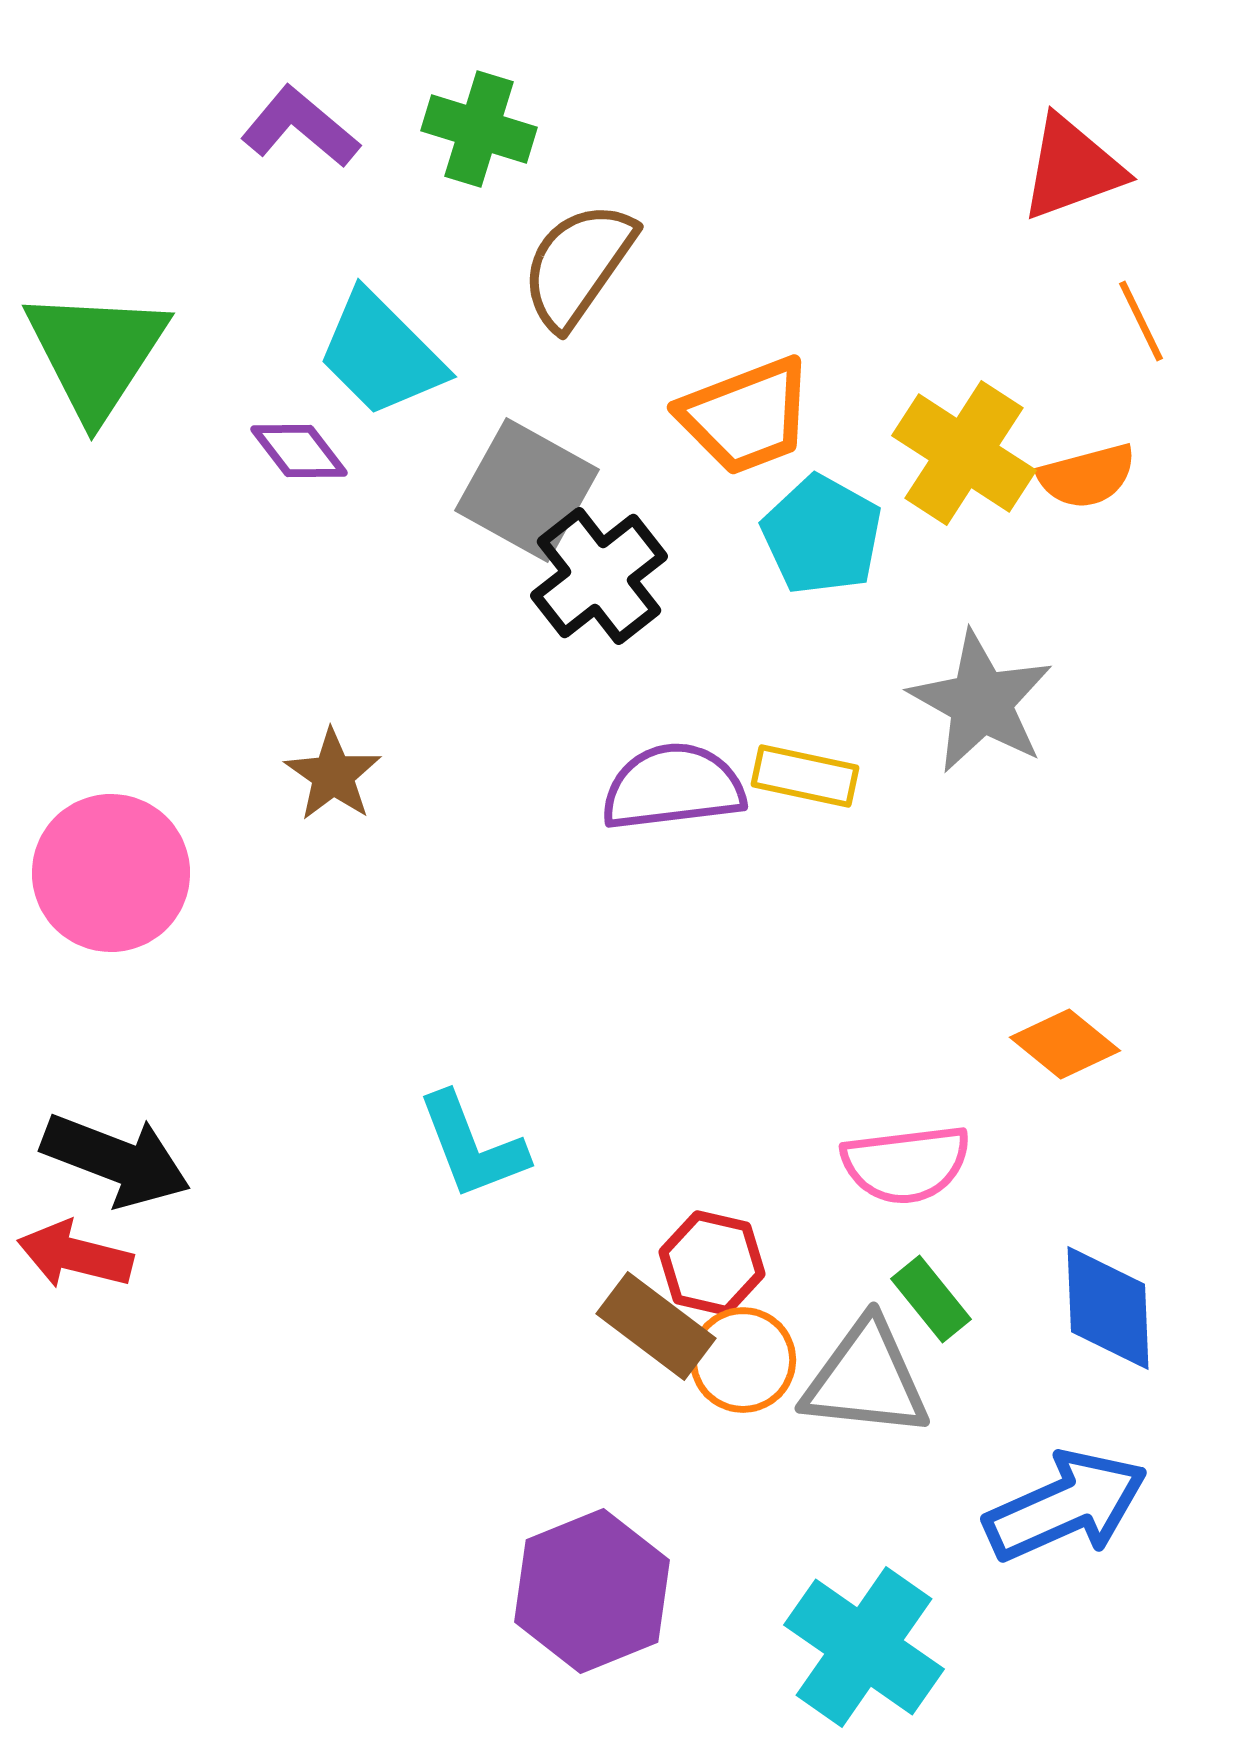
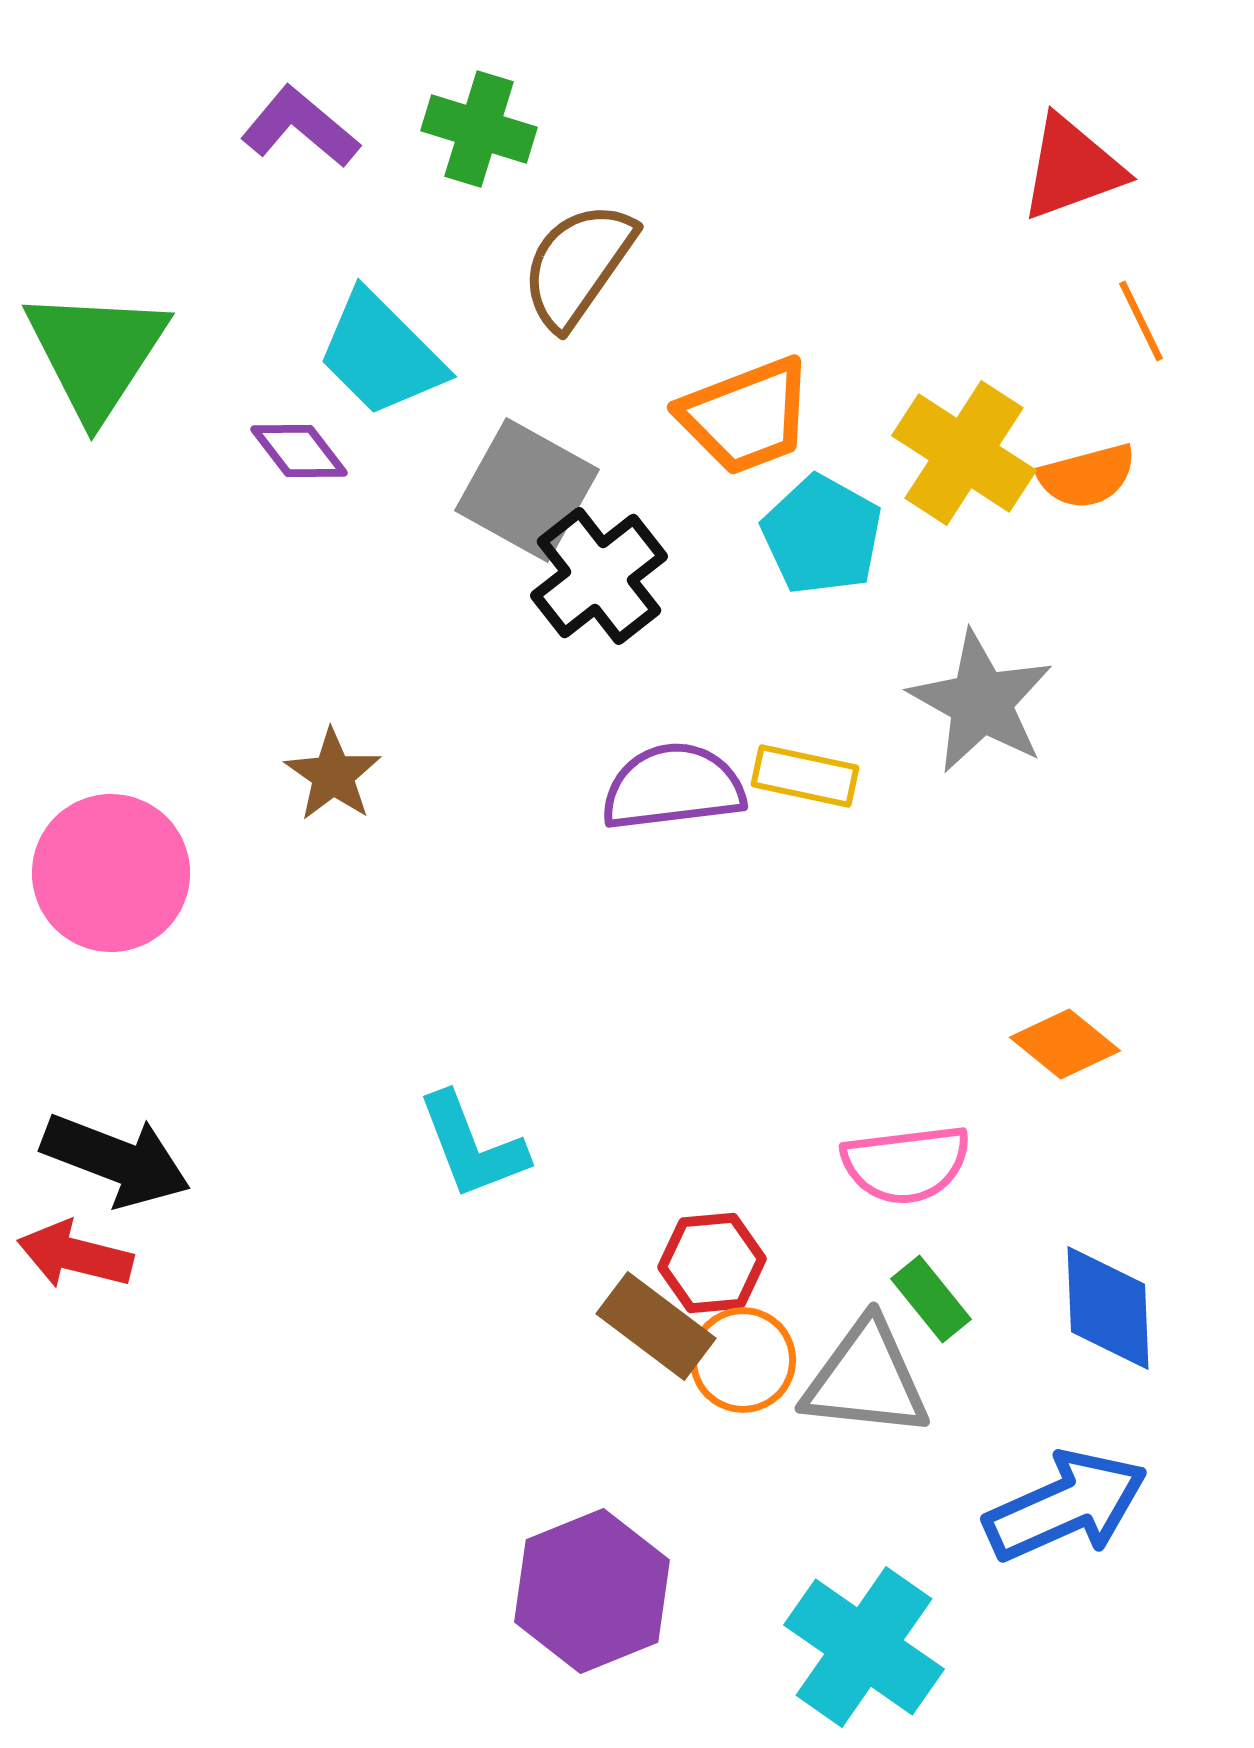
red hexagon: rotated 18 degrees counterclockwise
